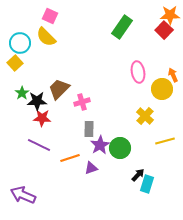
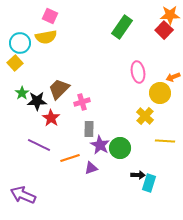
yellow semicircle: rotated 55 degrees counterclockwise
orange arrow: moved 2 px down; rotated 88 degrees counterclockwise
yellow circle: moved 2 px left, 4 px down
red star: moved 9 px right; rotated 30 degrees clockwise
yellow line: rotated 18 degrees clockwise
purple star: rotated 12 degrees counterclockwise
black arrow: rotated 48 degrees clockwise
cyan rectangle: moved 2 px right, 1 px up
